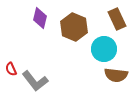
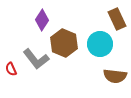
purple diamond: moved 2 px right, 2 px down; rotated 20 degrees clockwise
brown hexagon: moved 10 px left, 16 px down
cyan circle: moved 4 px left, 5 px up
brown semicircle: moved 1 px left, 1 px down
gray L-shape: moved 1 px right, 22 px up
